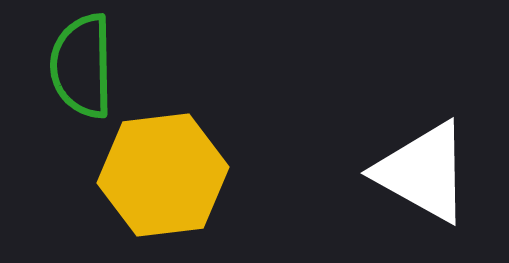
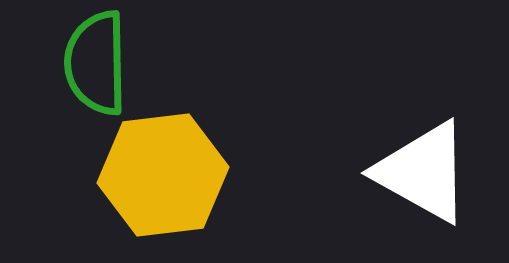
green semicircle: moved 14 px right, 3 px up
